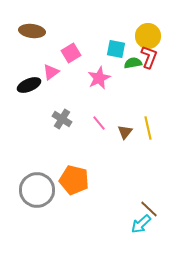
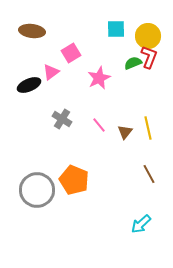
cyan square: moved 20 px up; rotated 12 degrees counterclockwise
green semicircle: rotated 12 degrees counterclockwise
pink line: moved 2 px down
orange pentagon: rotated 8 degrees clockwise
brown line: moved 35 px up; rotated 18 degrees clockwise
